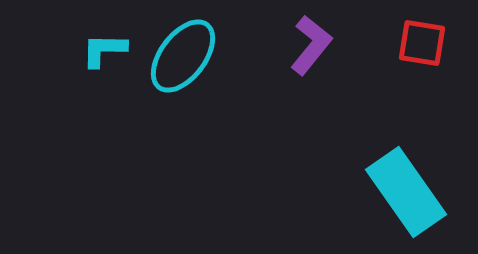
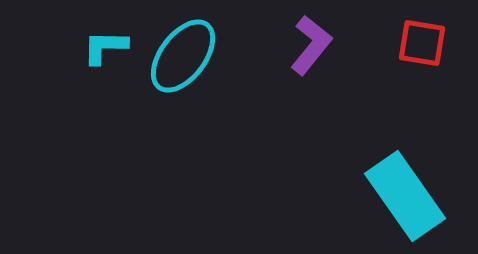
cyan L-shape: moved 1 px right, 3 px up
cyan rectangle: moved 1 px left, 4 px down
